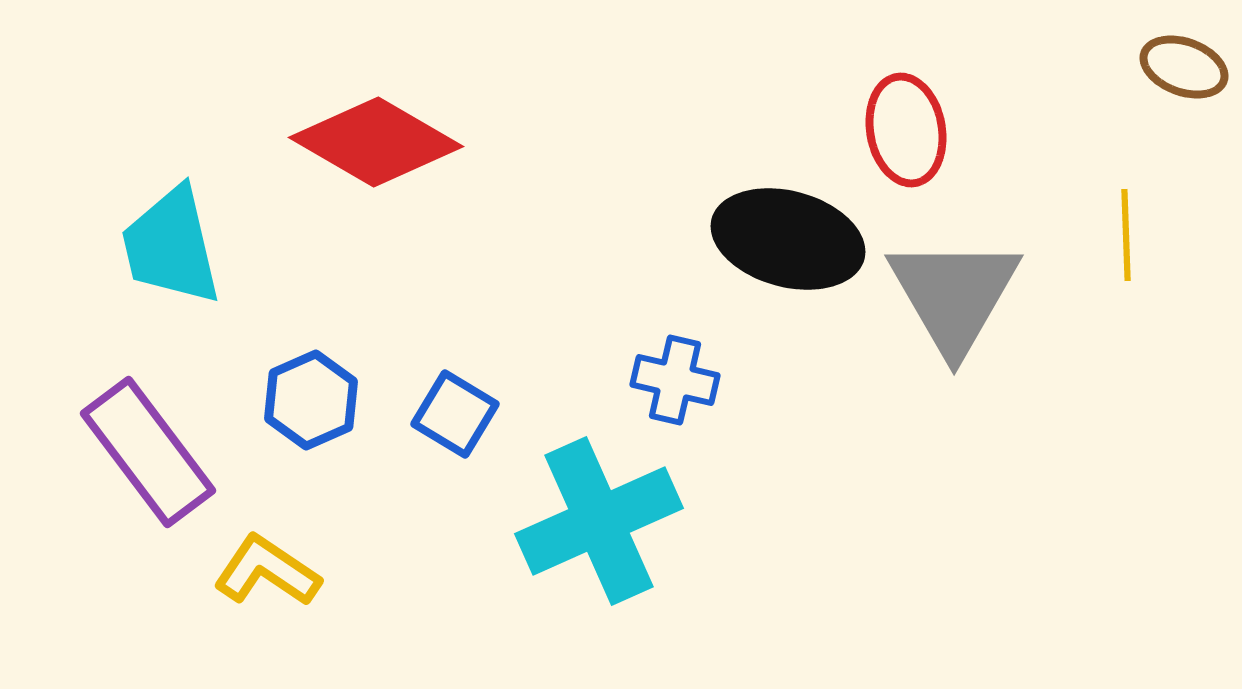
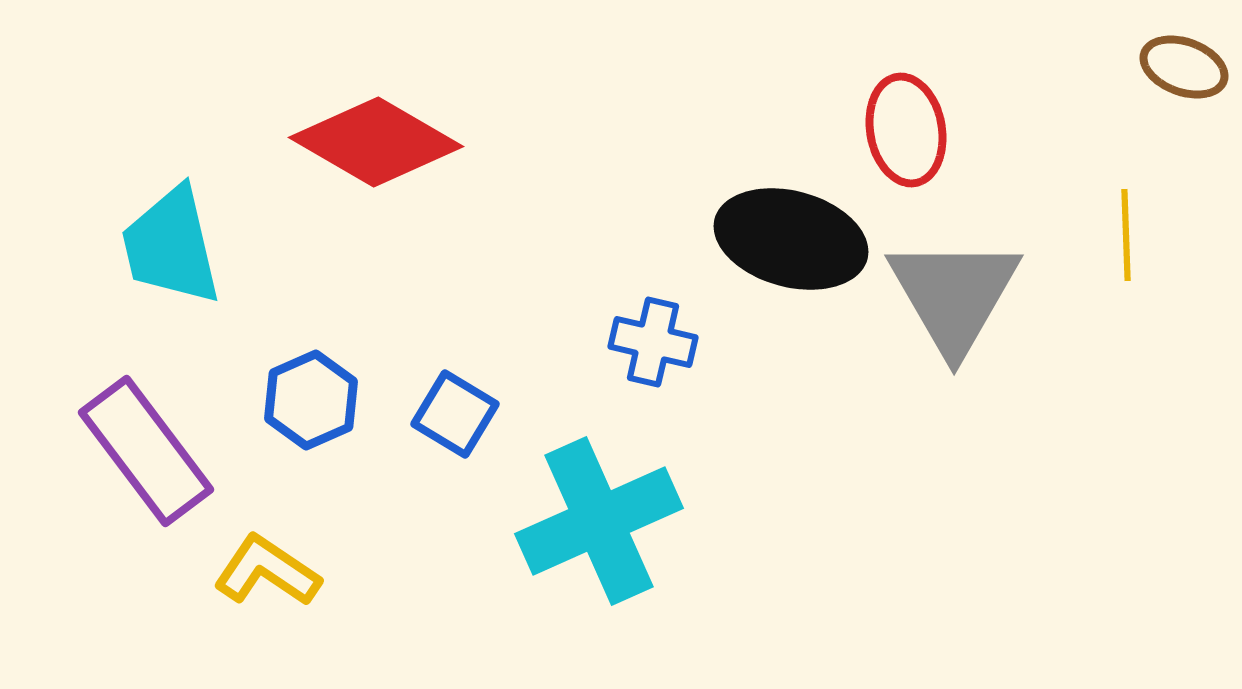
black ellipse: moved 3 px right
blue cross: moved 22 px left, 38 px up
purple rectangle: moved 2 px left, 1 px up
